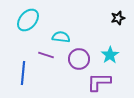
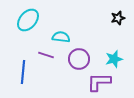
cyan star: moved 4 px right, 4 px down; rotated 18 degrees clockwise
blue line: moved 1 px up
